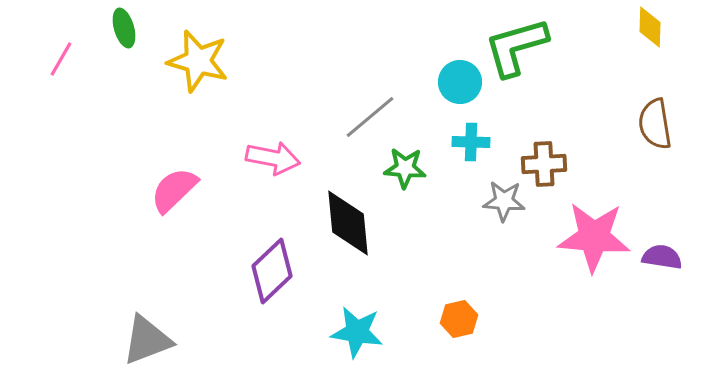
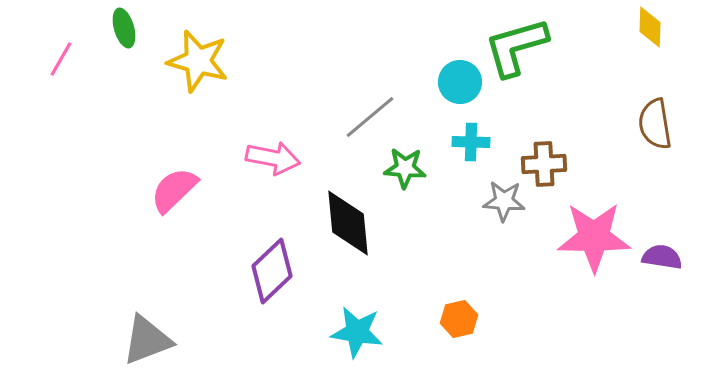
pink star: rotated 4 degrees counterclockwise
